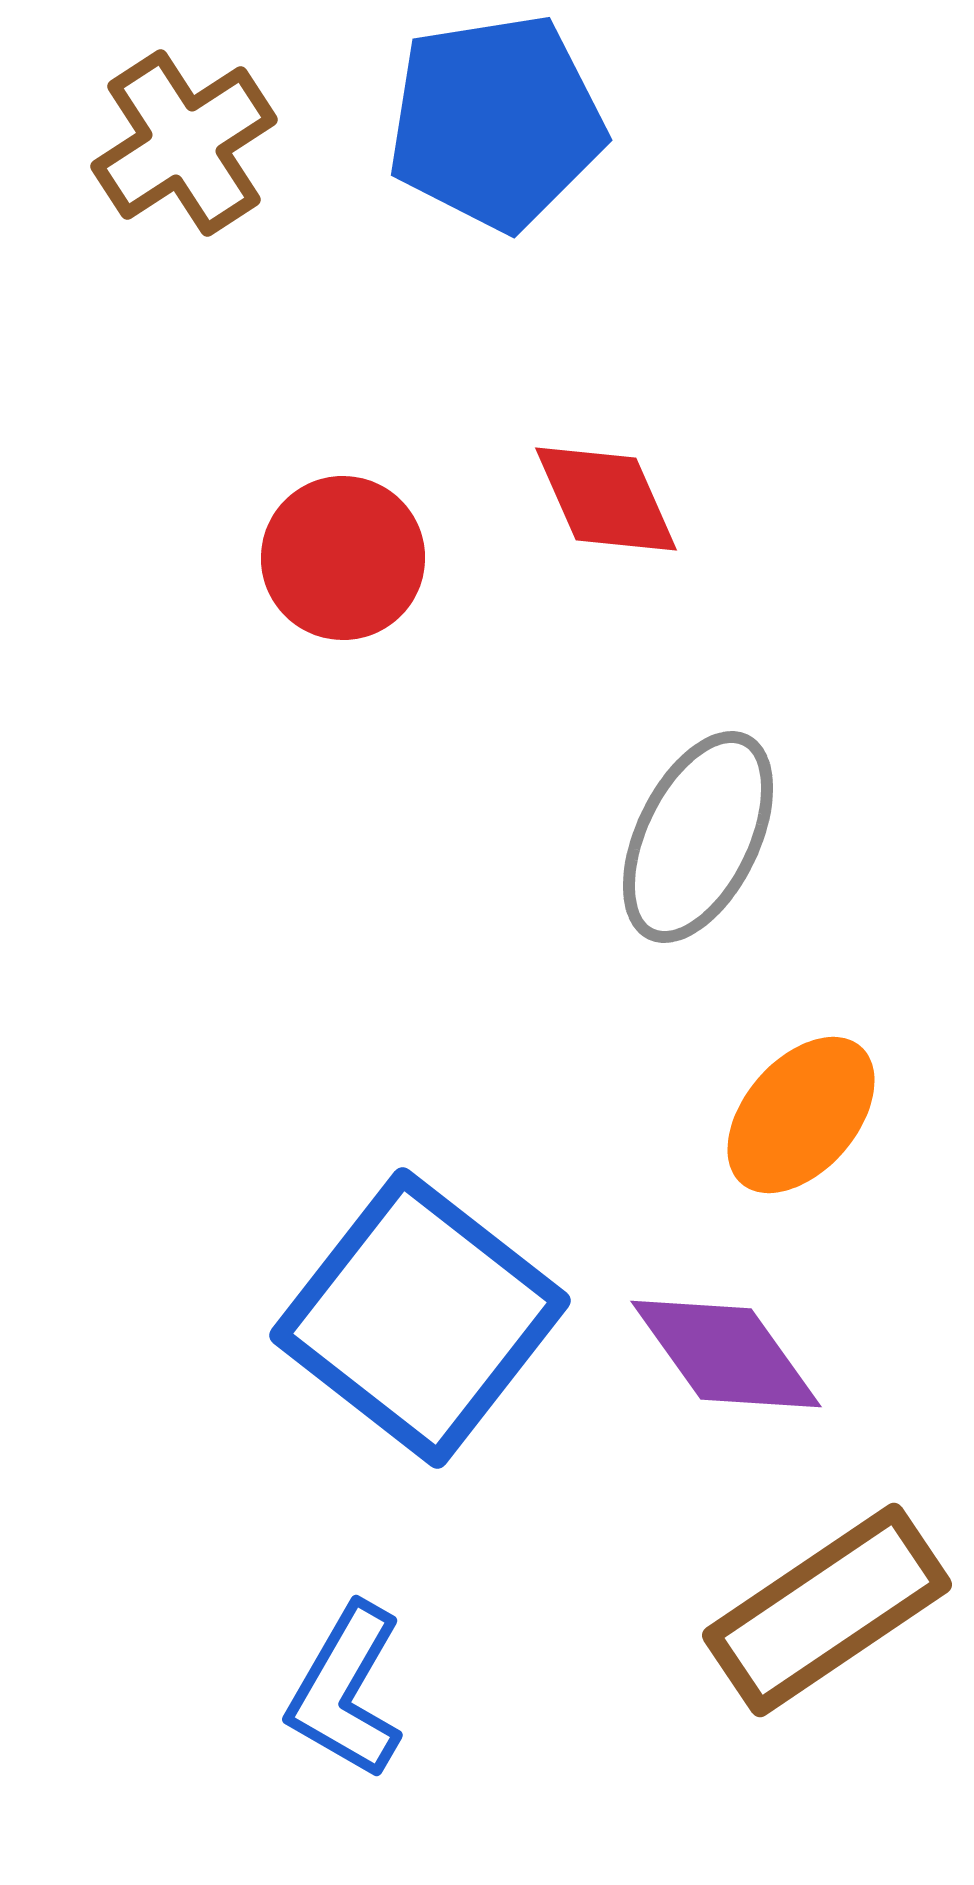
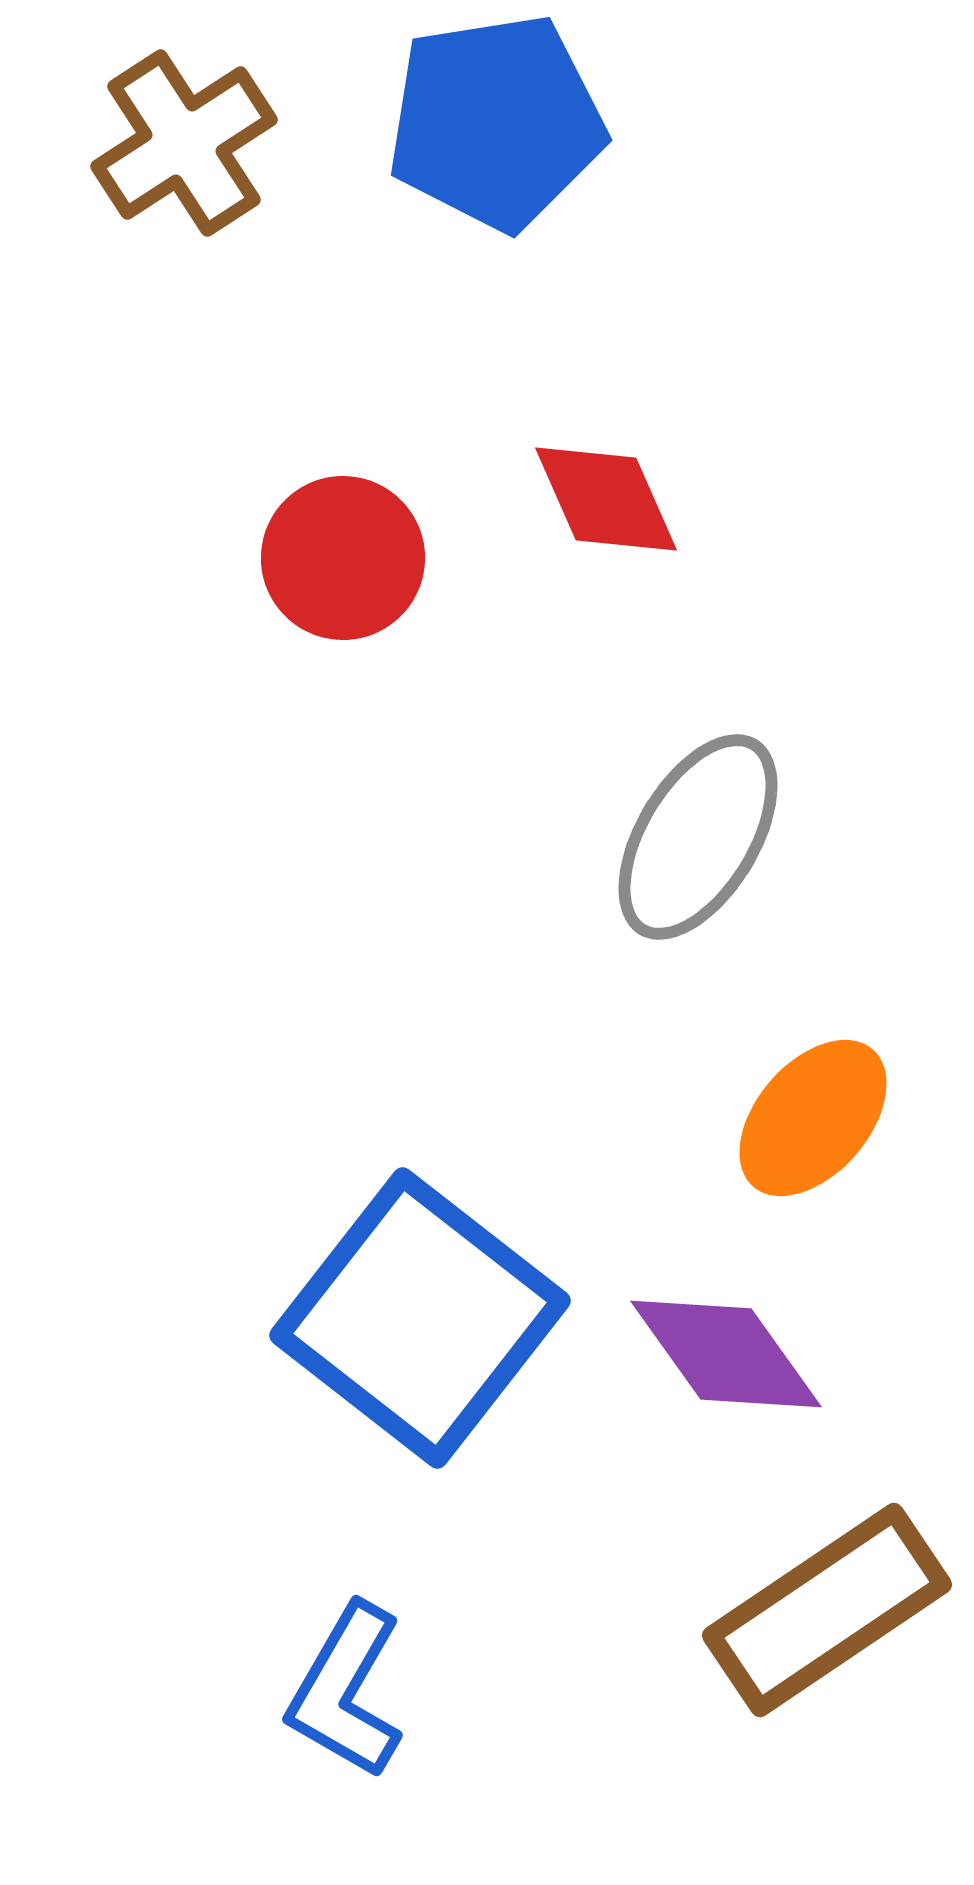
gray ellipse: rotated 5 degrees clockwise
orange ellipse: moved 12 px right, 3 px down
